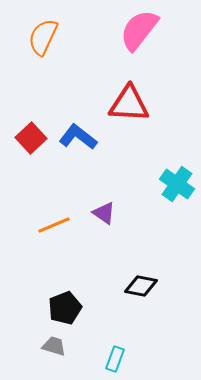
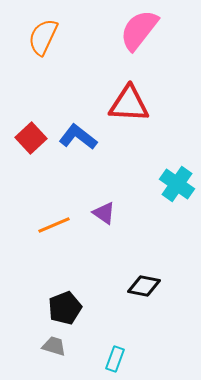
black diamond: moved 3 px right
